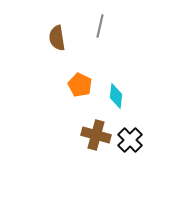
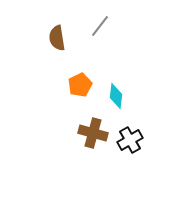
gray line: rotated 25 degrees clockwise
orange pentagon: rotated 20 degrees clockwise
brown cross: moved 3 px left, 2 px up
black cross: rotated 15 degrees clockwise
